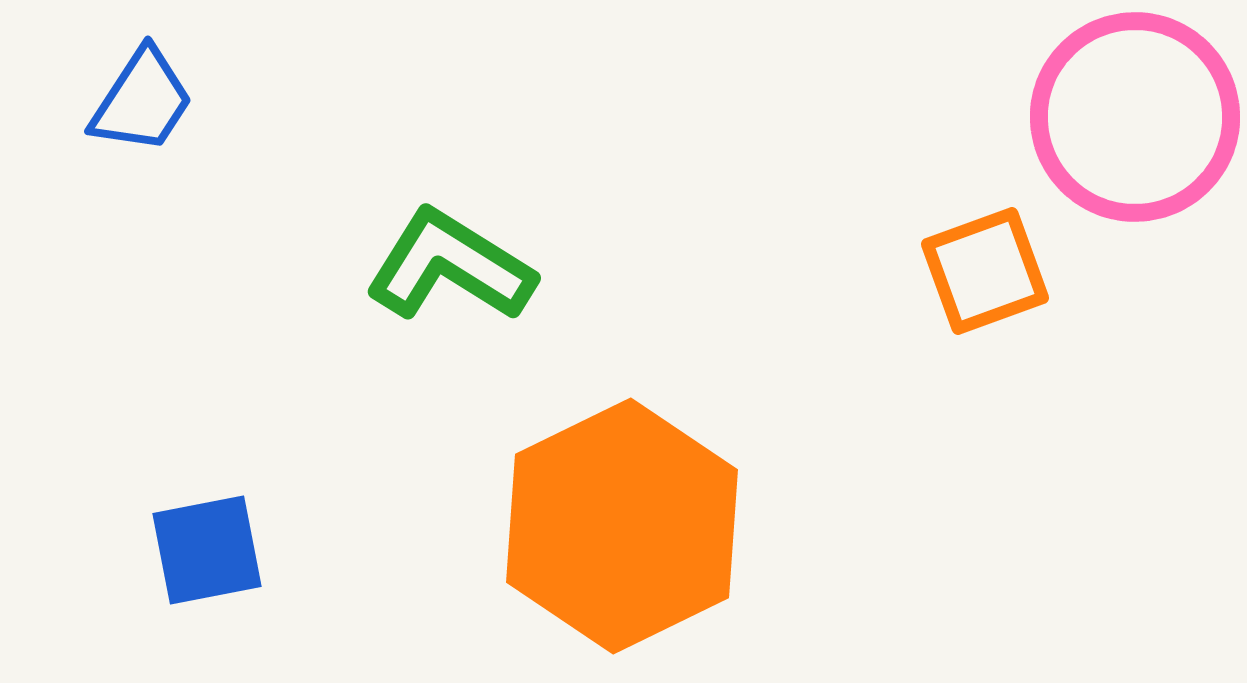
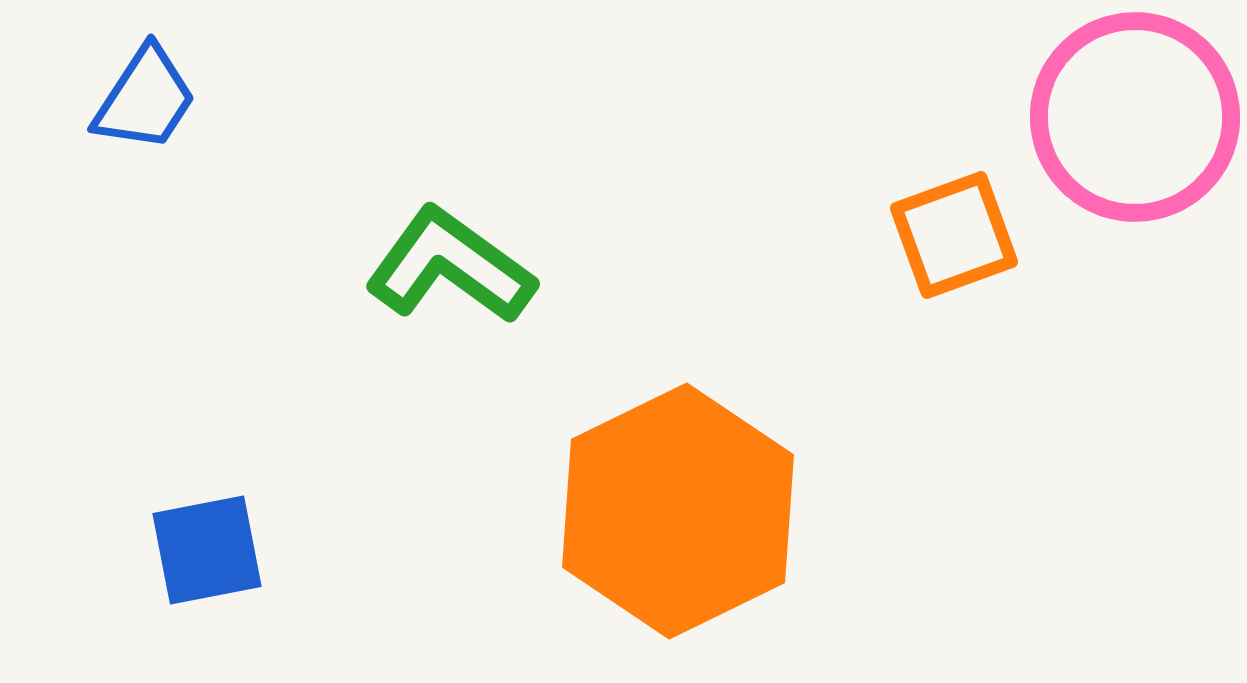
blue trapezoid: moved 3 px right, 2 px up
green L-shape: rotated 4 degrees clockwise
orange square: moved 31 px left, 36 px up
orange hexagon: moved 56 px right, 15 px up
